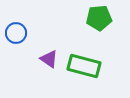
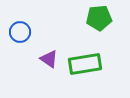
blue circle: moved 4 px right, 1 px up
green rectangle: moved 1 px right, 2 px up; rotated 24 degrees counterclockwise
